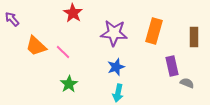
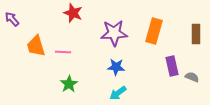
red star: rotated 12 degrees counterclockwise
purple star: rotated 8 degrees counterclockwise
brown rectangle: moved 2 px right, 3 px up
orange trapezoid: rotated 30 degrees clockwise
pink line: rotated 42 degrees counterclockwise
blue star: rotated 24 degrees clockwise
gray semicircle: moved 5 px right, 6 px up
cyan arrow: rotated 42 degrees clockwise
